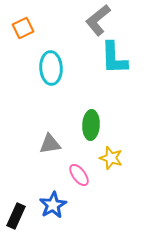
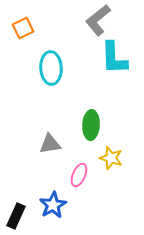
pink ellipse: rotated 60 degrees clockwise
